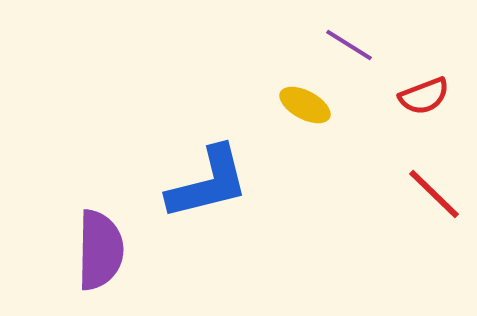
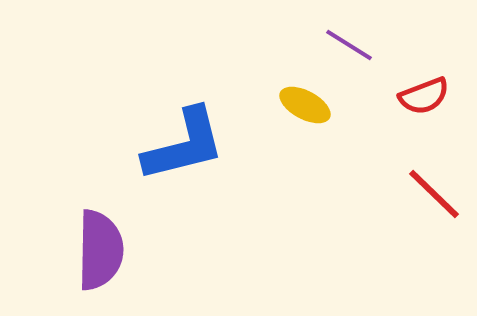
blue L-shape: moved 24 px left, 38 px up
